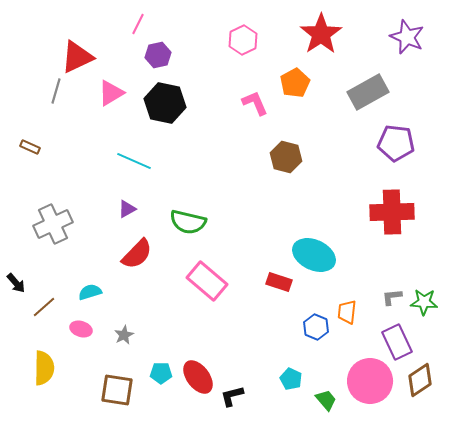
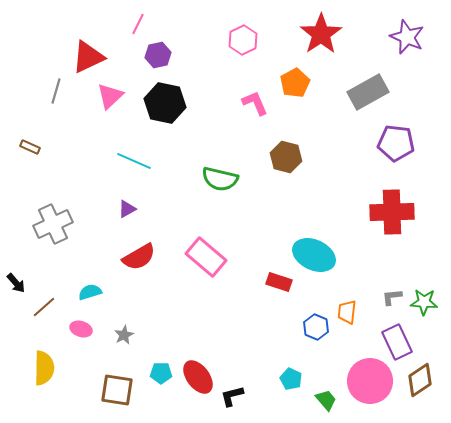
red triangle at (77, 57): moved 11 px right
pink triangle at (111, 93): moved 1 px left, 3 px down; rotated 12 degrees counterclockwise
green semicircle at (188, 222): moved 32 px right, 43 px up
red semicircle at (137, 254): moved 2 px right, 3 px down; rotated 16 degrees clockwise
pink rectangle at (207, 281): moved 1 px left, 24 px up
